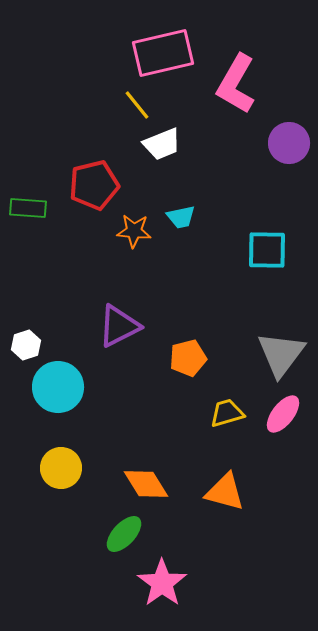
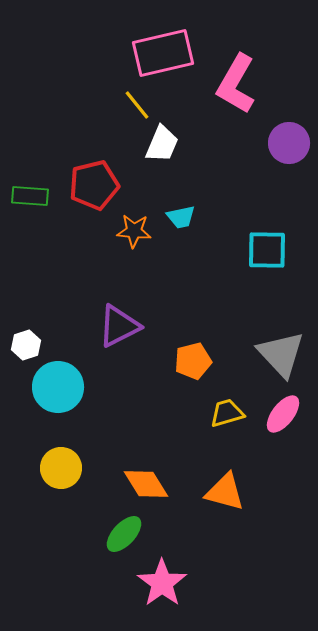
white trapezoid: rotated 45 degrees counterclockwise
green rectangle: moved 2 px right, 12 px up
gray triangle: rotated 20 degrees counterclockwise
orange pentagon: moved 5 px right, 3 px down
